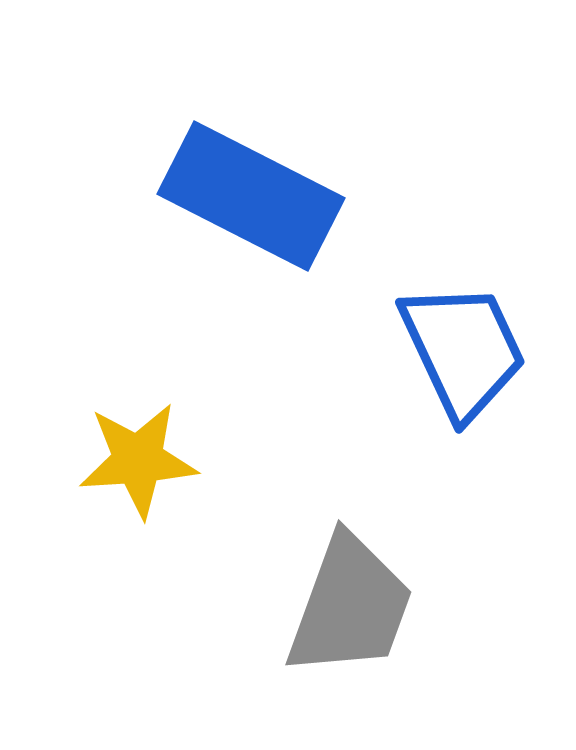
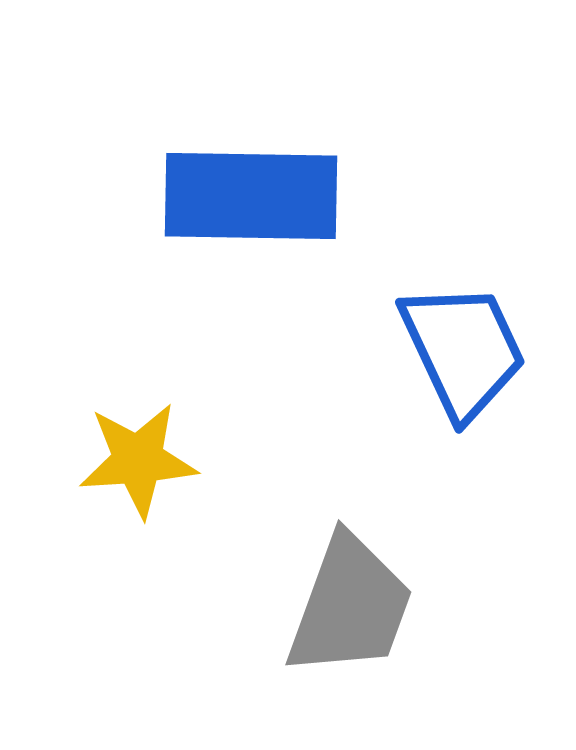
blue rectangle: rotated 26 degrees counterclockwise
